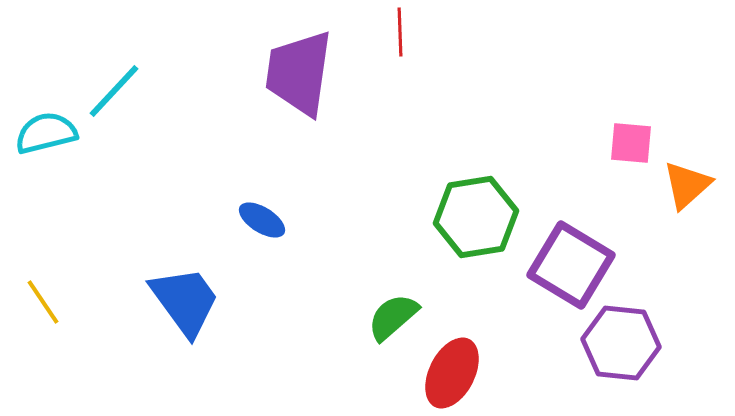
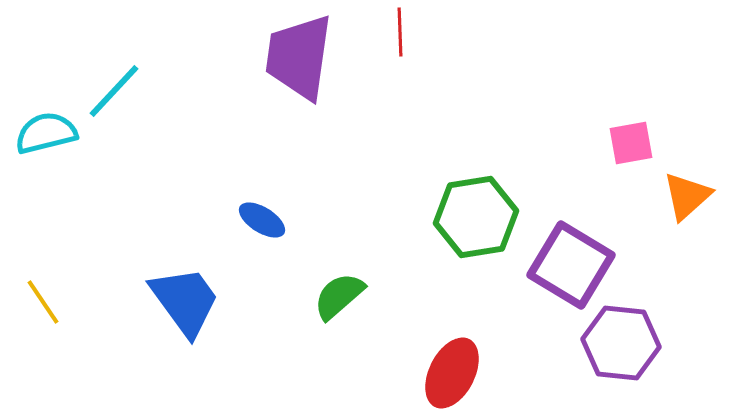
purple trapezoid: moved 16 px up
pink square: rotated 15 degrees counterclockwise
orange triangle: moved 11 px down
green semicircle: moved 54 px left, 21 px up
